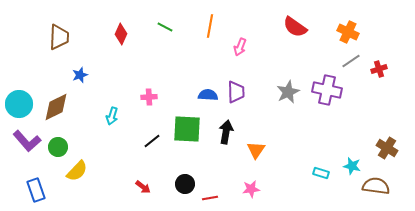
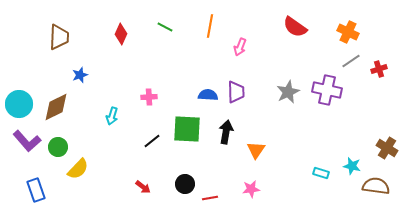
yellow semicircle: moved 1 px right, 2 px up
